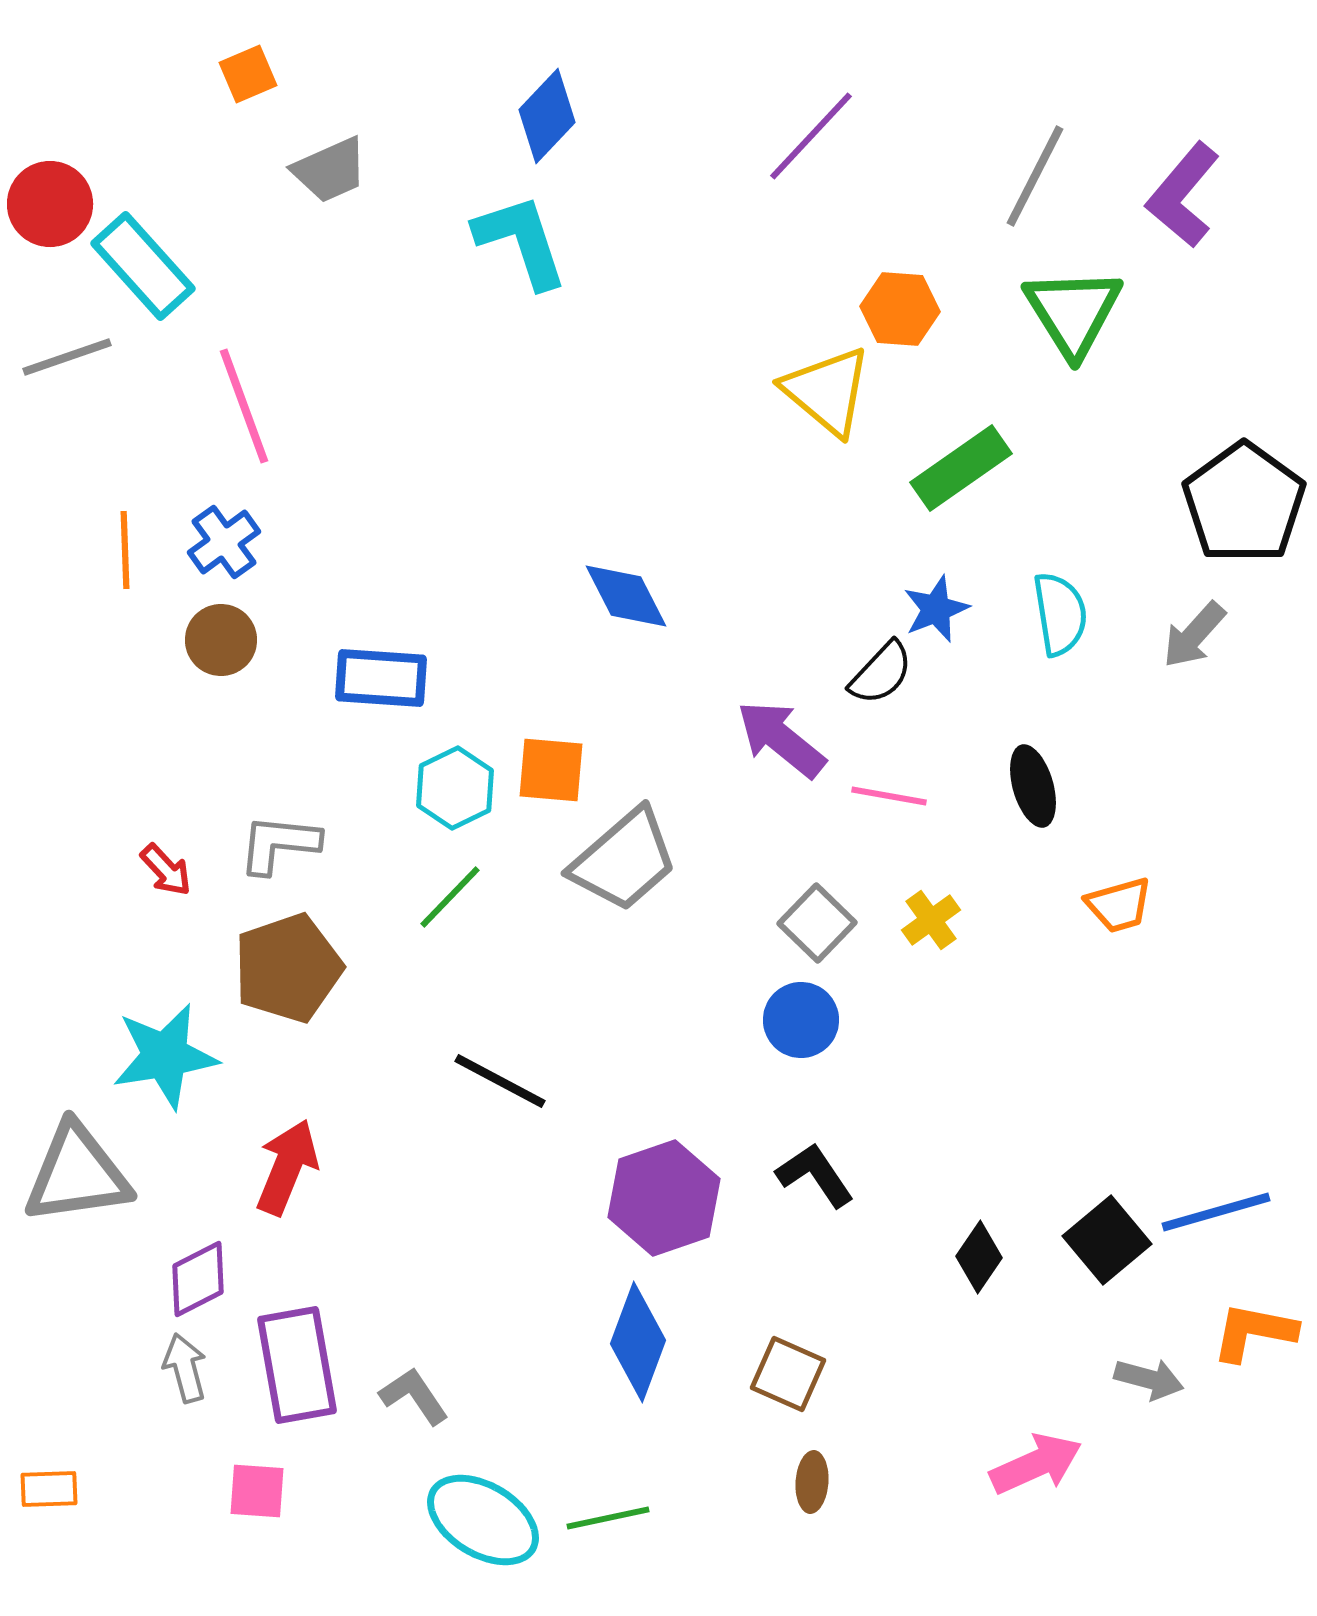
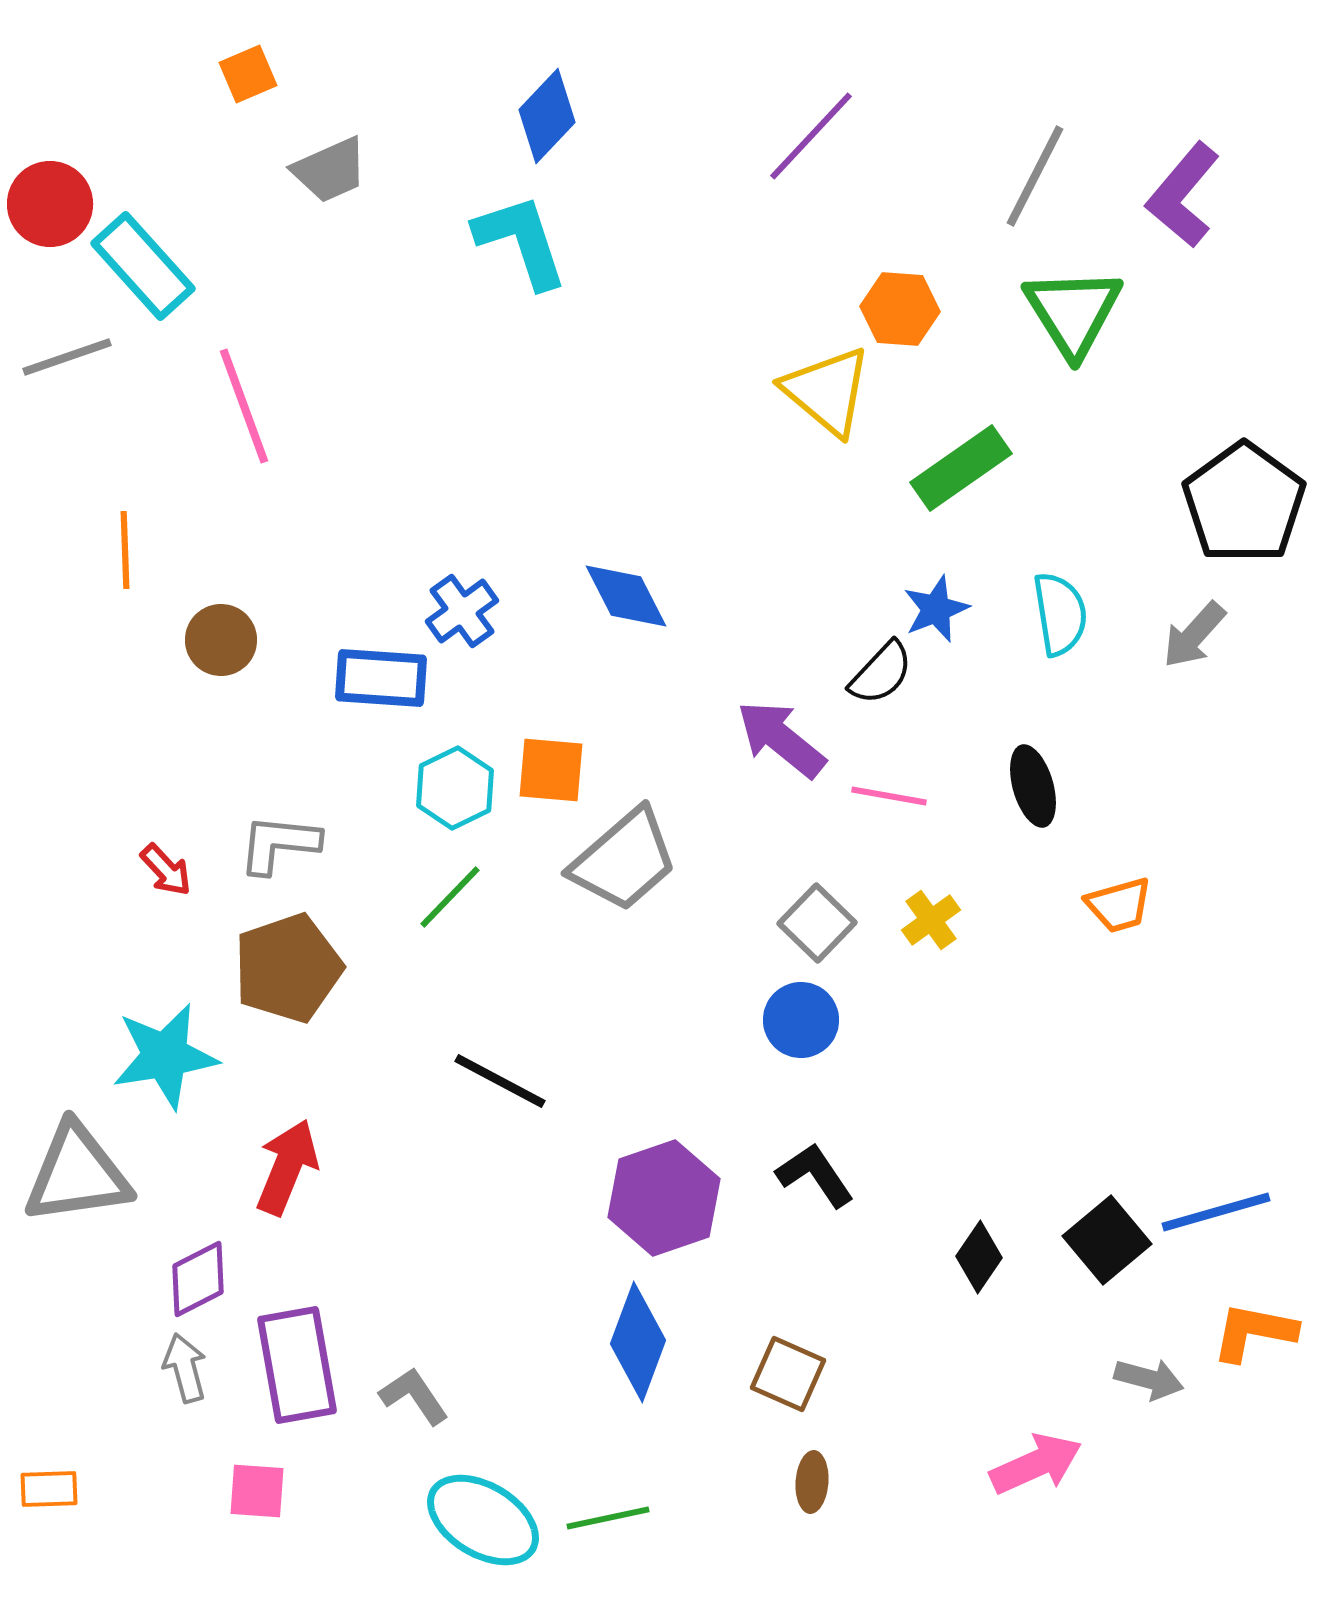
blue cross at (224, 542): moved 238 px right, 69 px down
